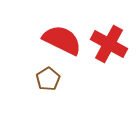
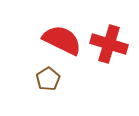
red cross: rotated 12 degrees counterclockwise
